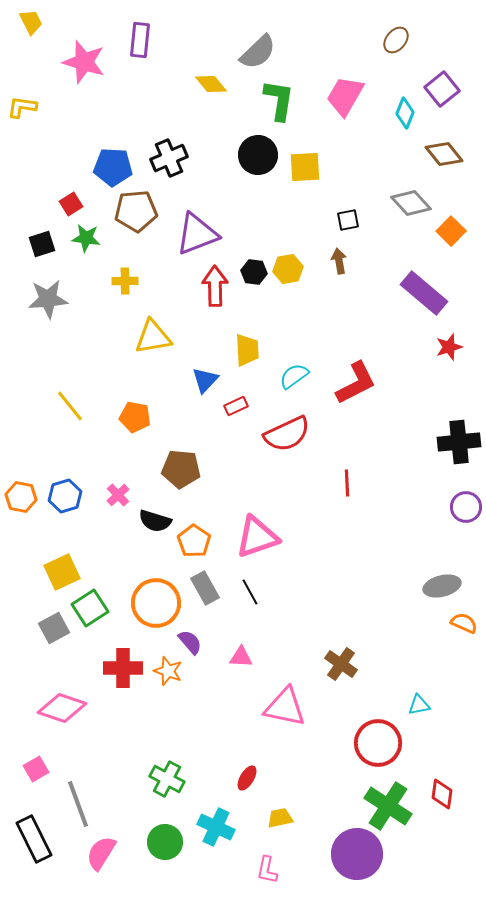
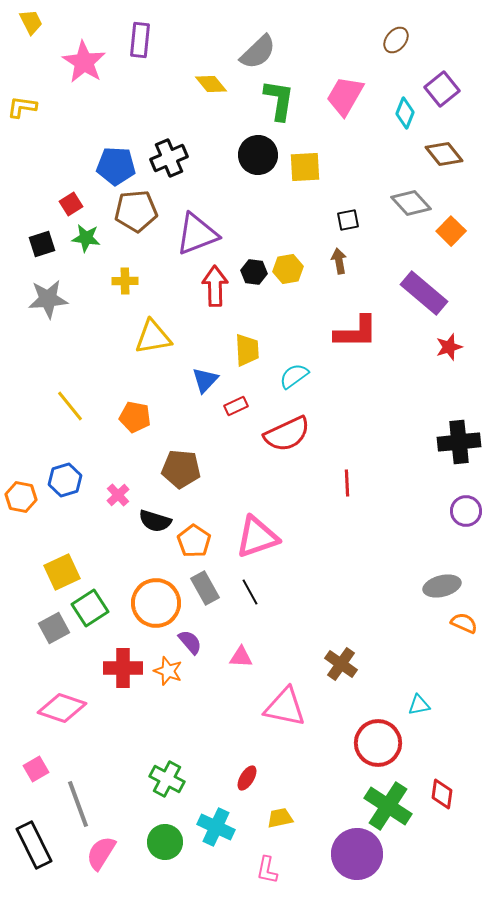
pink star at (84, 62): rotated 15 degrees clockwise
blue pentagon at (113, 167): moved 3 px right, 1 px up
red L-shape at (356, 383): moved 51 px up; rotated 27 degrees clockwise
blue hexagon at (65, 496): moved 16 px up
purple circle at (466, 507): moved 4 px down
black rectangle at (34, 839): moved 6 px down
